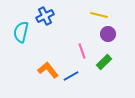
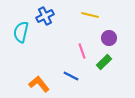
yellow line: moved 9 px left
purple circle: moved 1 px right, 4 px down
orange L-shape: moved 9 px left, 14 px down
blue line: rotated 56 degrees clockwise
